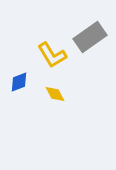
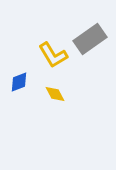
gray rectangle: moved 2 px down
yellow L-shape: moved 1 px right
